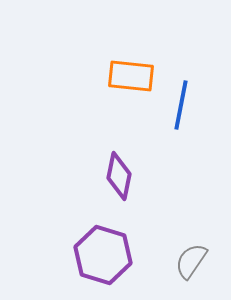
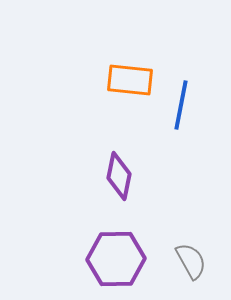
orange rectangle: moved 1 px left, 4 px down
purple hexagon: moved 13 px right, 4 px down; rotated 18 degrees counterclockwise
gray semicircle: rotated 117 degrees clockwise
